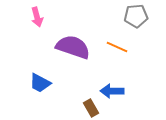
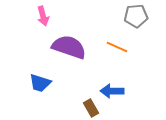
pink arrow: moved 6 px right, 1 px up
purple semicircle: moved 4 px left
blue trapezoid: rotated 10 degrees counterclockwise
